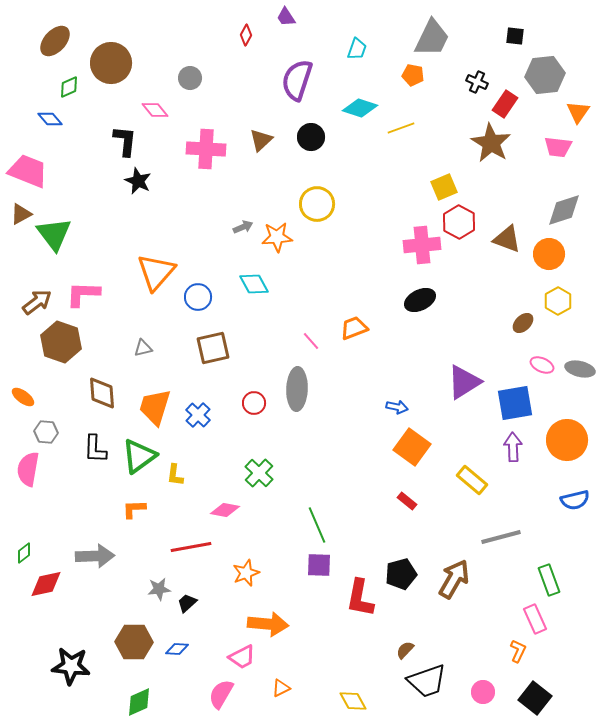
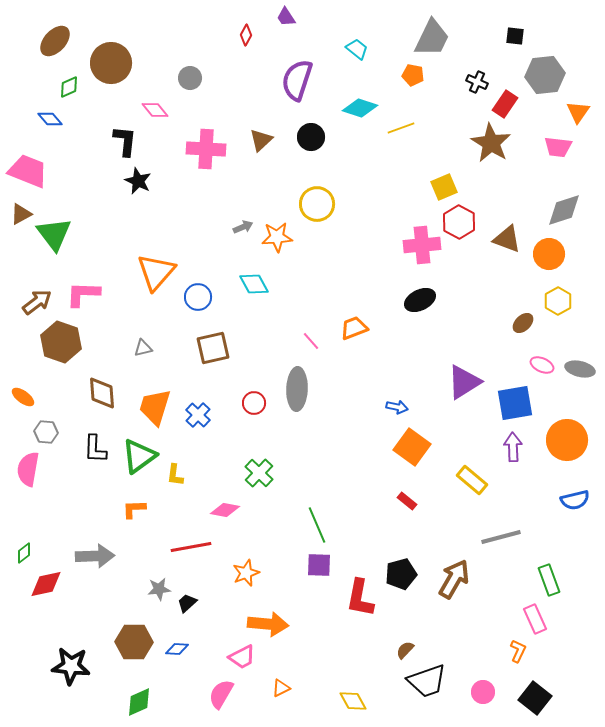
cyan trapezoid at (357, 49): rotated 70 degrees counterclockwise
